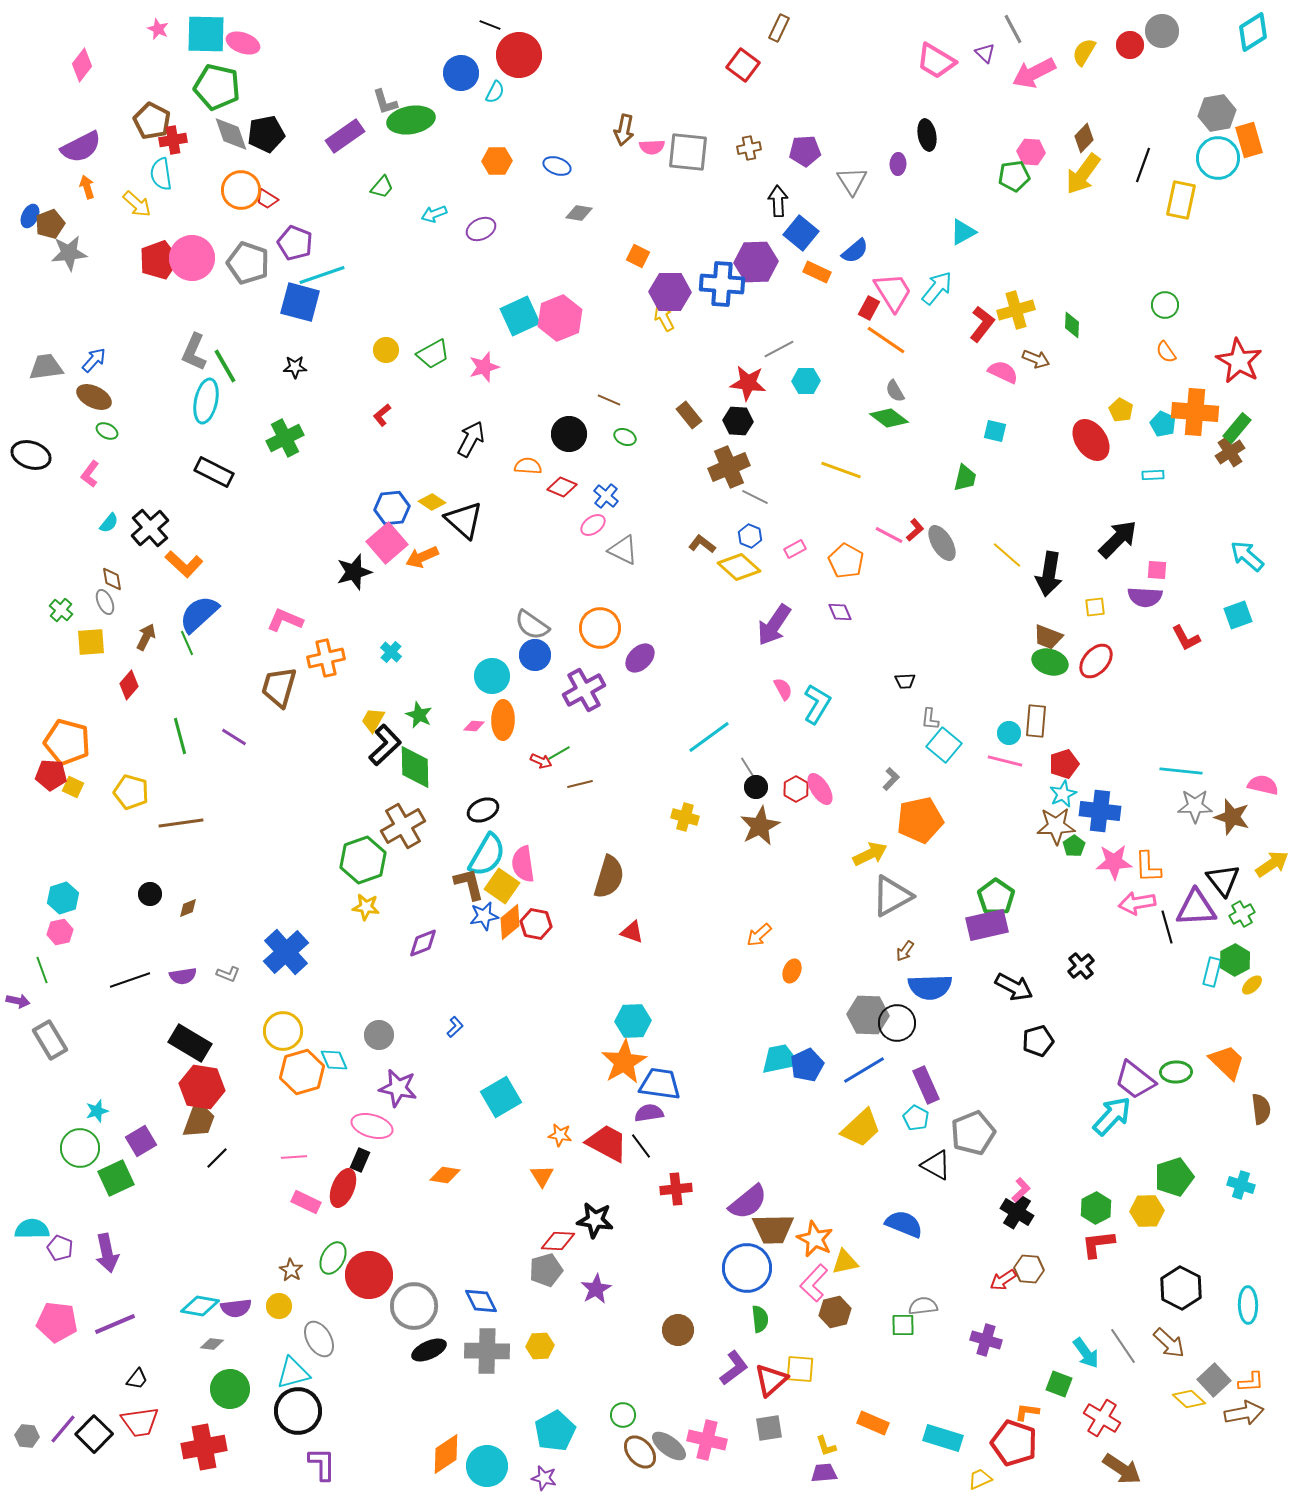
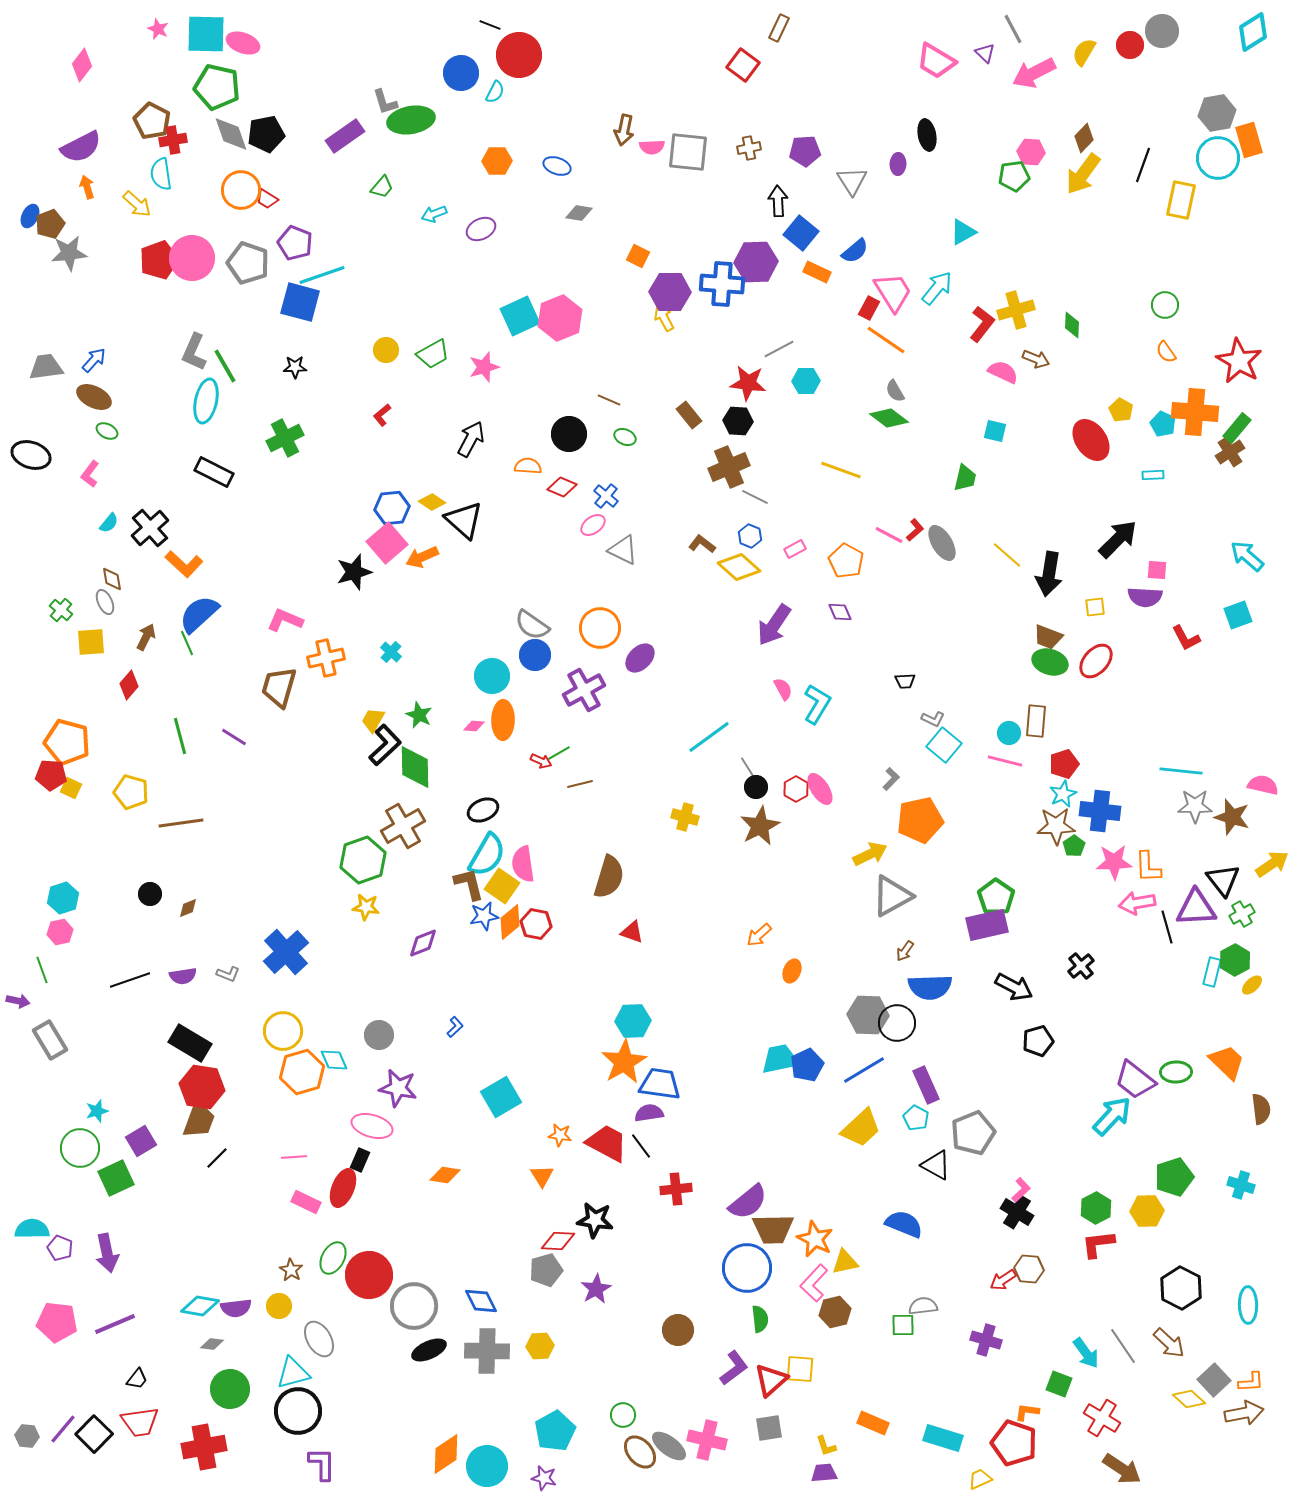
gray L-shape at (930, 719): moved 3 px right; rotated 70 degrees counterclockwise
yellow square at (73, 787): moved 2 px left, 1 px down
